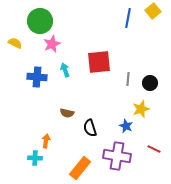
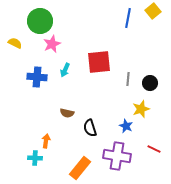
cyan arrow: rotated 136 degrees counterclockwise
